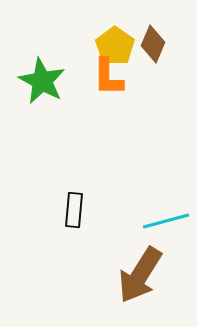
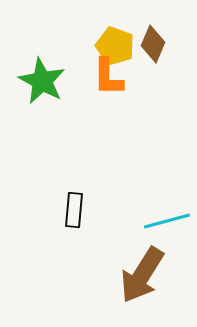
yellow pentagon: rotated 15 degrees counterclockwise
cyan line: moved 1 px right
brown arrow: moved 2 px right
